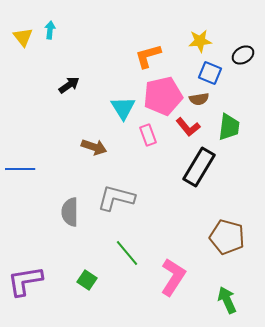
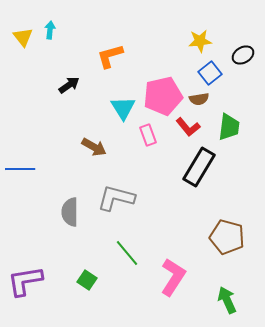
orange L-shape: moved 38 px left
blue square: rotated 30 degrees clockwise
brown arrow: rotated 10 degrees clockwise
